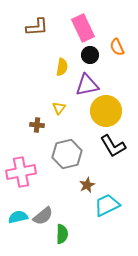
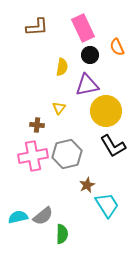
pink cross: moved 12 px right, 16 px up
cyan trapezoid: rotated 84 degrees clockwise
